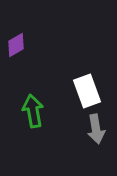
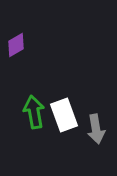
white rectangle: moved 23 px left, 24 px down
green arrow: moved 1 px right, 1 px down
